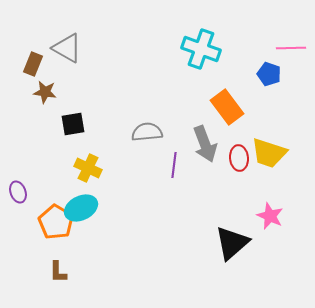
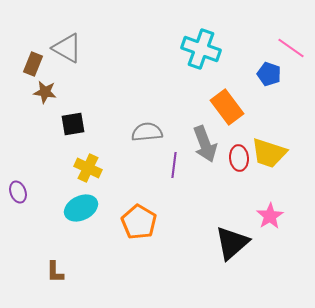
pink line: rotated 36 degrees clockwise
pink star: rotated 16 degrees clockwise
orange pentagon: moved 83 px right
brown L-shape: moved 3 px left
